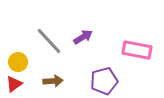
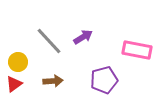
purple pentagon: moved 1 px up
